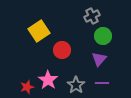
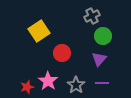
red circle: moved 3 px down
pink star: moved 1 px down
